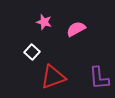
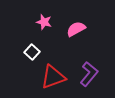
purple L-shape: moved 10 px left, 4 px up; rotated 135 degrees counterclockwise
